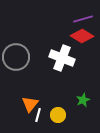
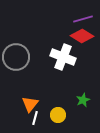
white cross: moved 1 px right, 1 px up
white line: moved 3 px left, 3 px down
